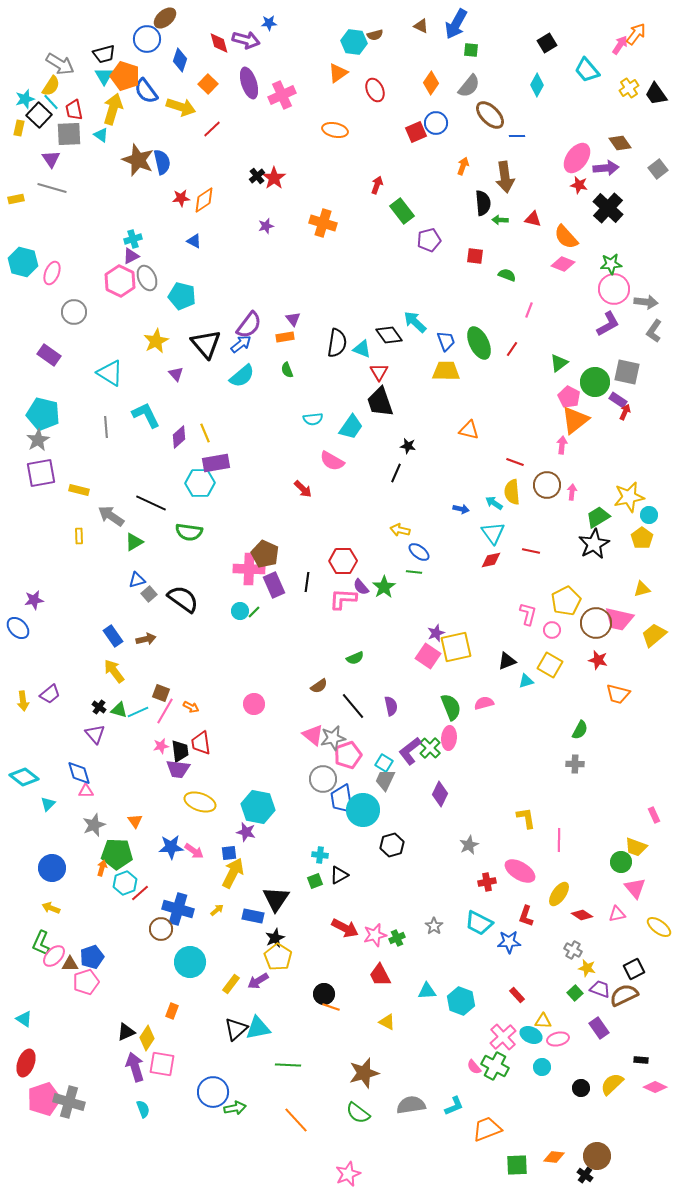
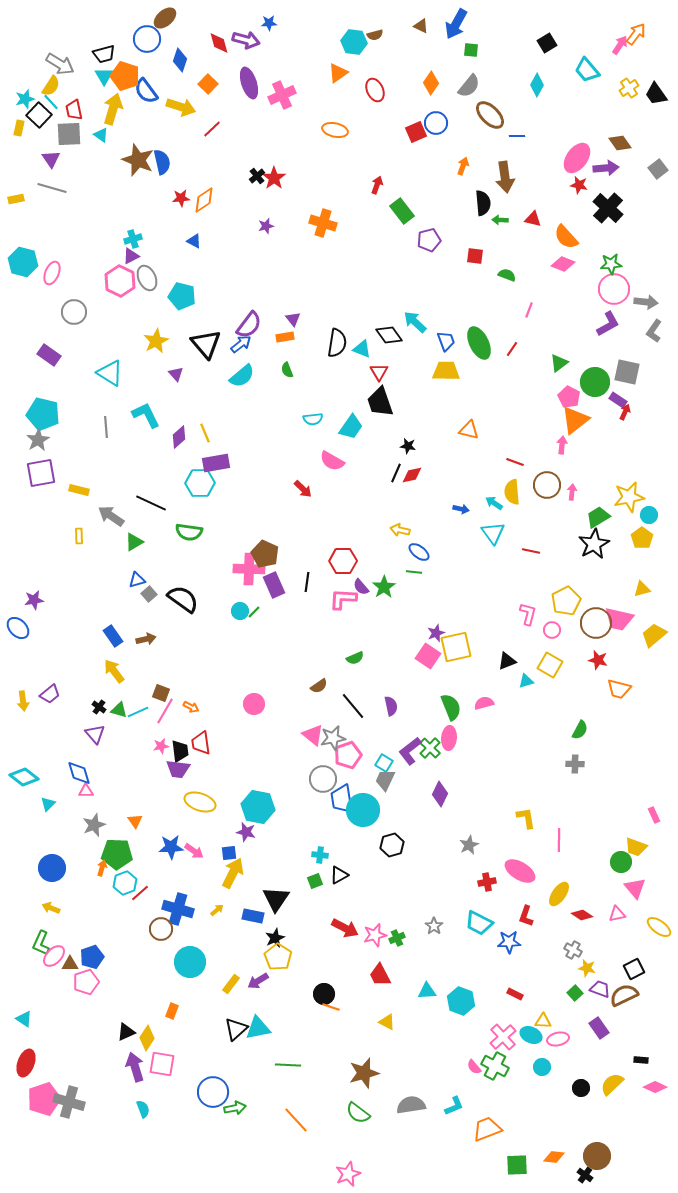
red diamond at (491, 560): moved 79 px left, 85 px up
orange trapezoid at (618, 694): moved 1 px right, 5 px up
red rectangle at (517, 995): moved 2 px left, 1 px up; rotated 21 degrees counterclockwise
